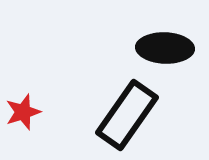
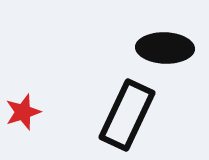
black rectangle: rotated 10 degrees counterclockwise
